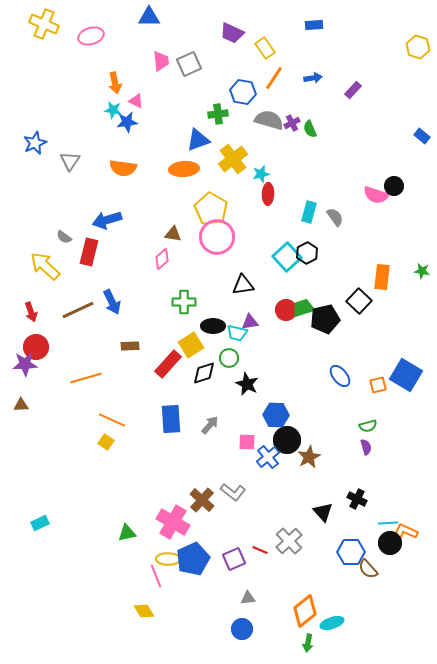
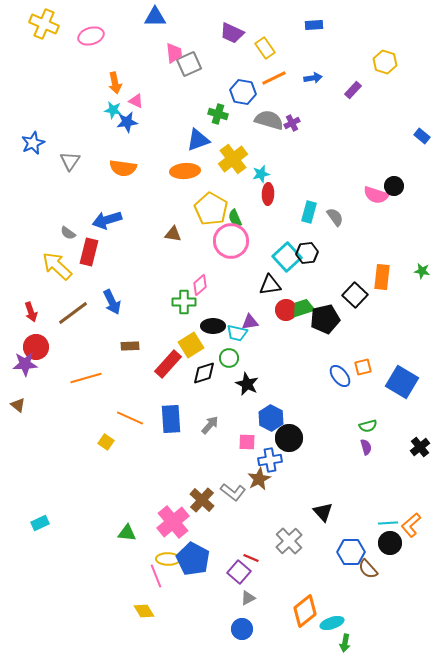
blue triangle at (149, 17): moved 6 px right
yellow hexagon at (418, 47): moved 33 px left, 15 px down
pink trapezoid at (161, 61): moved 13 px right, 8 px up
orange line at (274, 78): rotated 30 degrees clockwise
green cross at (218, 114): rotated 24 degrees clockwise
green semicircle at (310, 129): moved 75 px left, 89 px down
blue star at (35, 143): moved 2 px left
orange ellipse at (184, 169): moved 1 px right, 2 px down
gray semicircle at (64, 237): moved 4 px right, 4 px up
pink circle at (217, 237): moved 14 px right, 4 px down
black hexagon at (307, 253): rotated 20 degrees clockwise
pink diamond at (162, 259): moved 38 px right, 26 px down
yellow arrow at (45, 266): moved 12 px right
black triangle at (243, 285): moved 27 px right
black square at (359, 301): moved 4 px left, 6 px up
brown line at (78, 310): moved 5 px left, 3 px down; rotated 12 degrees counterclockwise
blue square at (406, 375): moved 4 px left, 7 px down
orange square at (378, 385): moved 15 px left, 18 px up
brown triangle at (21, 405): moved 3 px left; rotated 42 degrees clockwise
blue hexagon at (276, 415): moved 5 px left, 3 px down; rotated 25 degrees clockwise
orange line at (112, 420): moved 18 px right, 2 px up
black circle at (287, 440): moved 2 px right, 2 px up
blue cross at (268, 457): moved 2 px right, 3 px down; rotated 30 degrees clockwise
brown star at (309, 457): moved 50 px left, 22 px down
black cross at (357, 499): moved 63 px right, 52 px up; rotated 24 degrees clockwise
pink cross at (173, 522): rotated 20 degrees clockwise
orange L-shape at (405, 532): moved 6 px right, 7 px up; rotated 65 degrees counterclockwise
green triangle at (127, 533): rotated 18 degrees clockwise
red line at (260, 550): moved 9 px left, 8 px down
blue pentagon at (193, 559): rotated 20 degrees counterclockwise
purple square at (234, 559): moved 5 px right, 13 px down; rotated 25 degrees counterclockwise
gray triangle at (248, 598): rotated 21 degrees counterclockwise
green arrow at (308, 643): moved 37 px right
